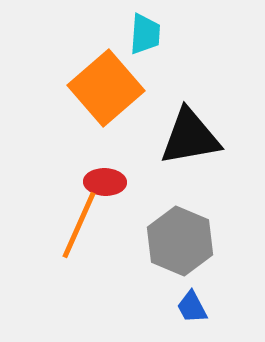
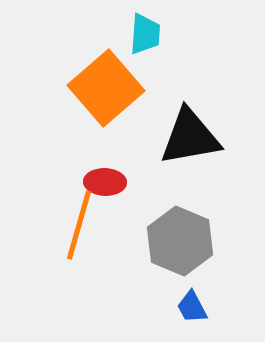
orange line: rotated 8 degrees counterclockwise
